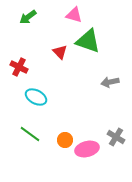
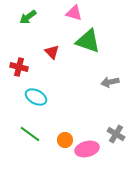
pink triangle: moved 2 px up
red triangle: moved 8 px left
red cross: rotated 12 degrees counterclockwise
gray cross: moved 3 px up
